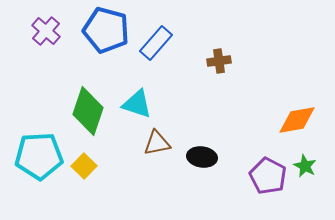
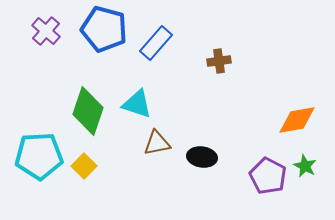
blue pentagon: moved 2 px left, 1 px up
